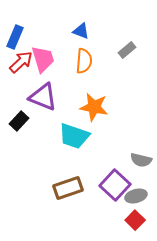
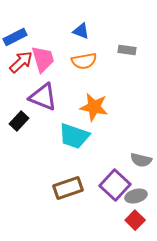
blue rectangle: rotated 40 degrees clockwise
gray rectangle: rotated 48 degrees clockwise
orange semicircle: rotated 75 degrees clockwise
